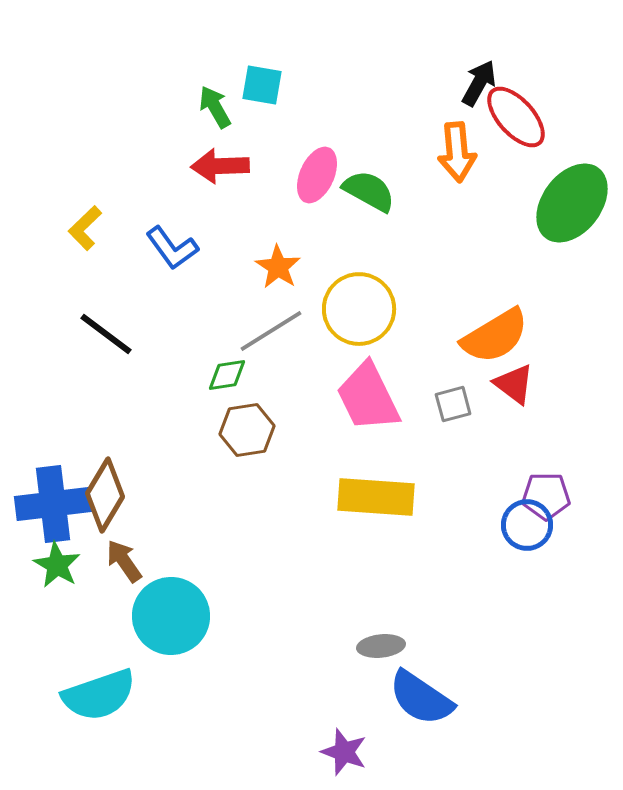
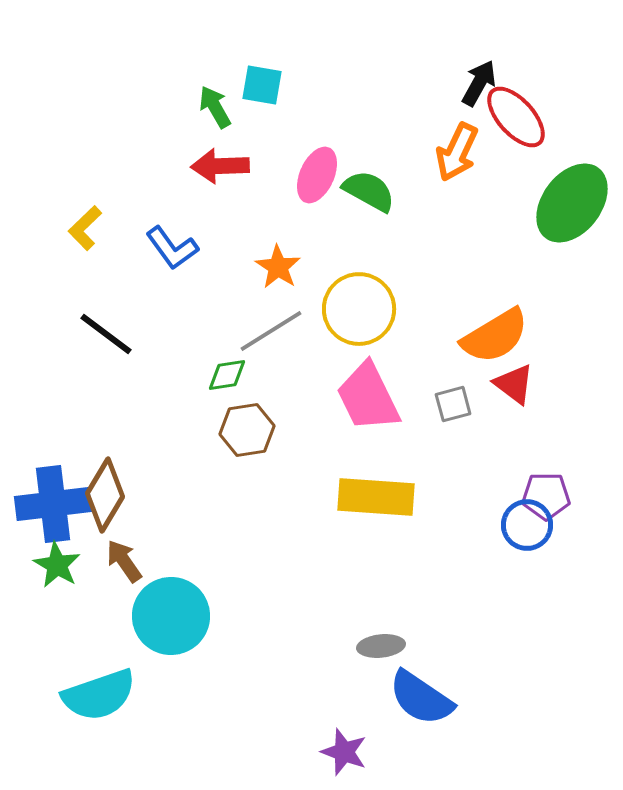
orange arrow: rotated 30 degrees clockwise
